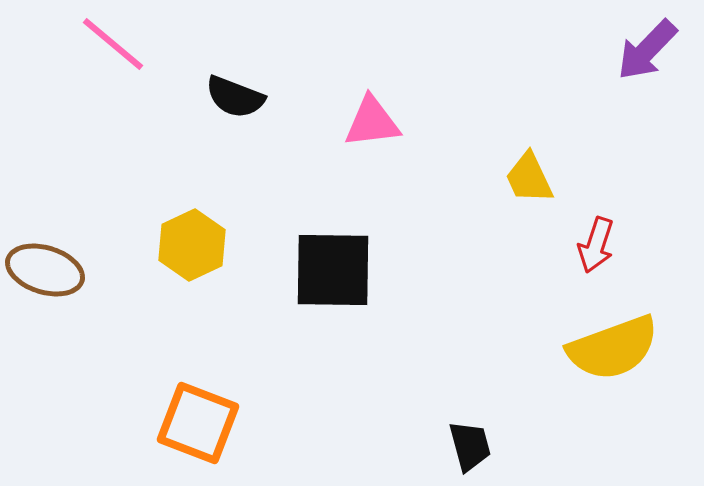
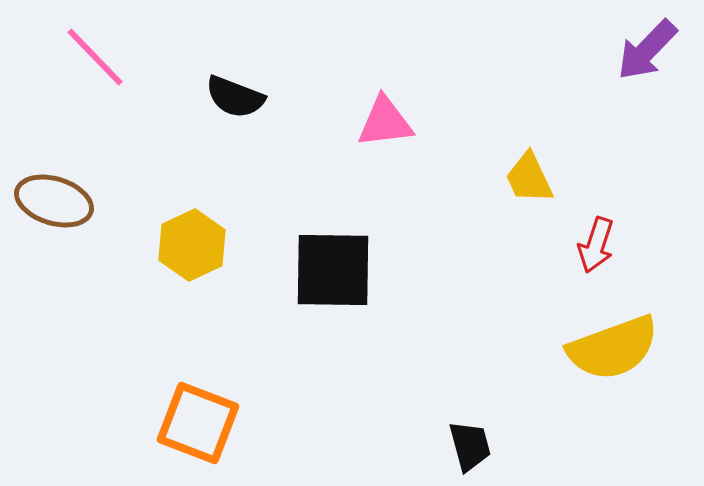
pink line: moved 18 px left, 13 px down; rotated 6 degrees clockwise
pink triangle: moved 13 px right
brown ellipse: moved 9 px right, 69 px up
